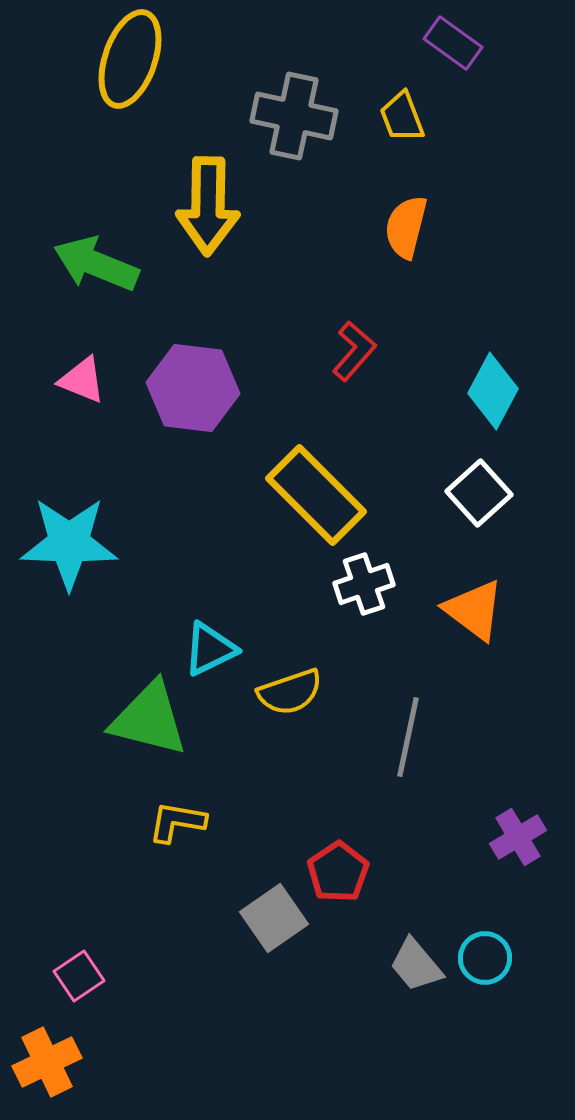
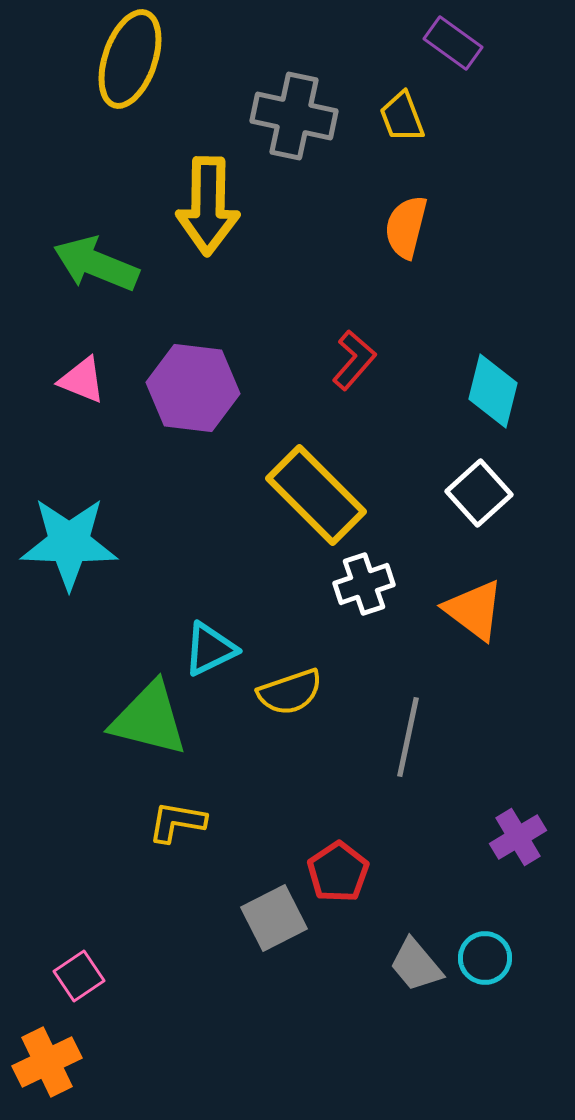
red L-shape: moved 9 px down
cyan diamond: rotated 14 degrees counterclockwise
gray square: rotated 8 degrees clockwise
